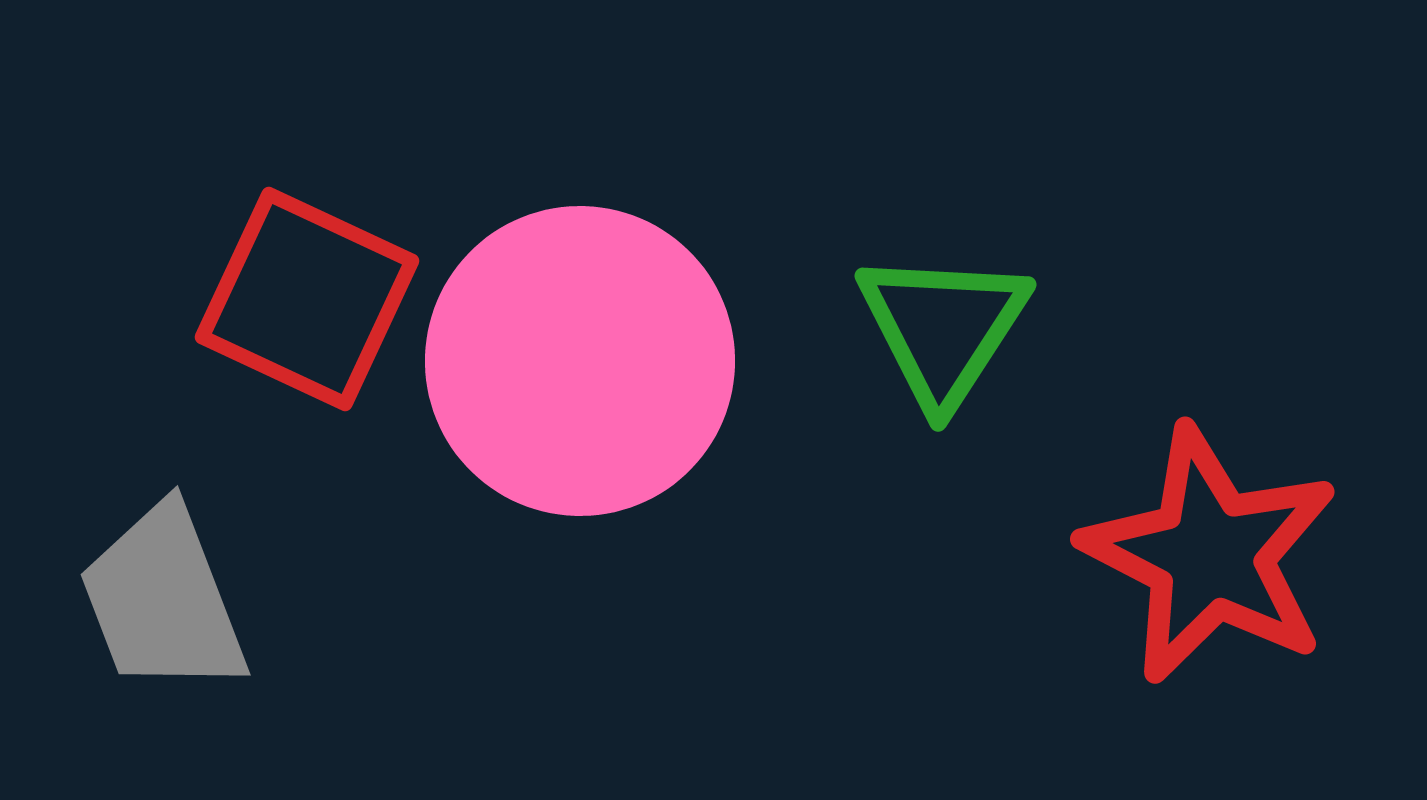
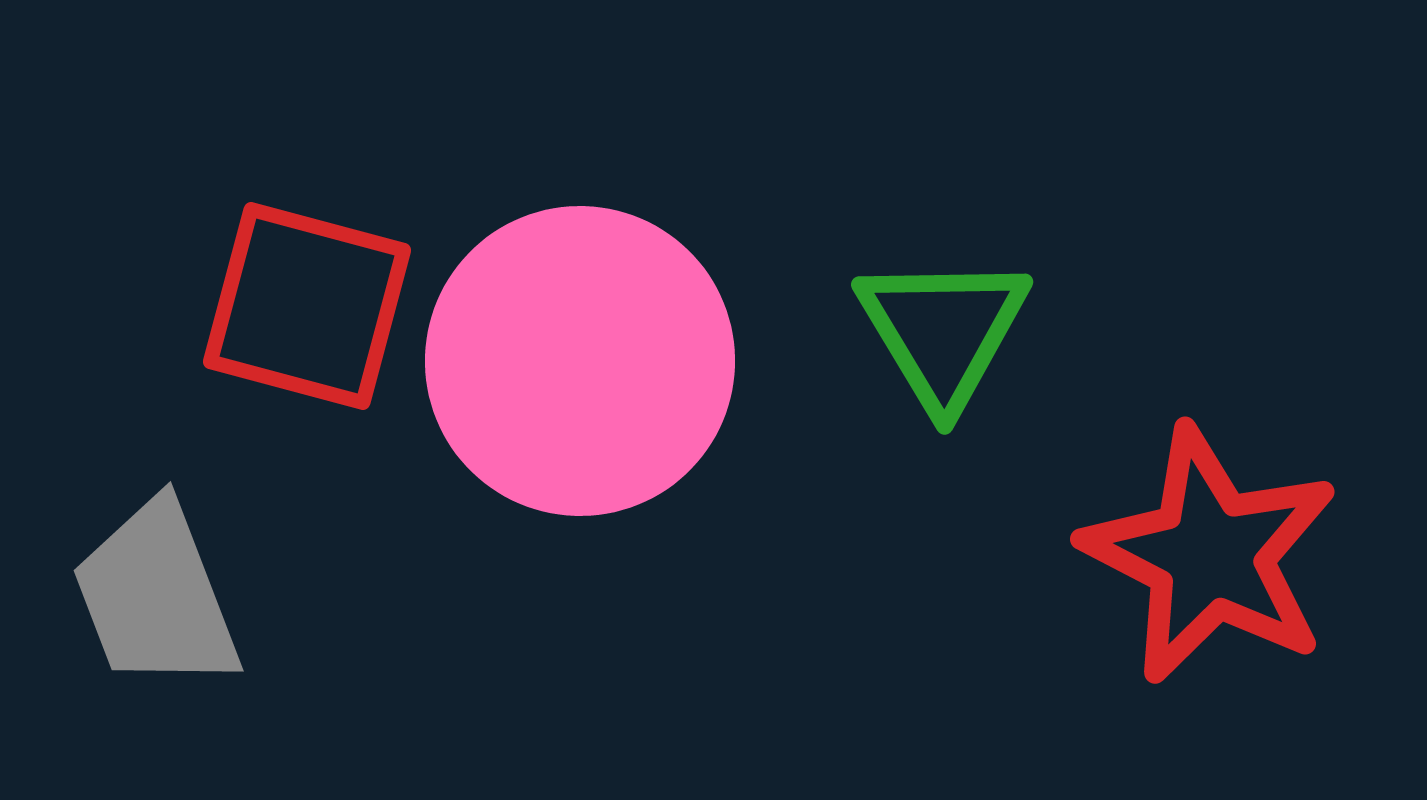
red square: moved 7 px down; rotated 10 degrees counterclockwise
green triangle: moved 3 px down; rotated 4 degrees counterclockwise
gray trapezoid: moved 7 px left, 4 px up
